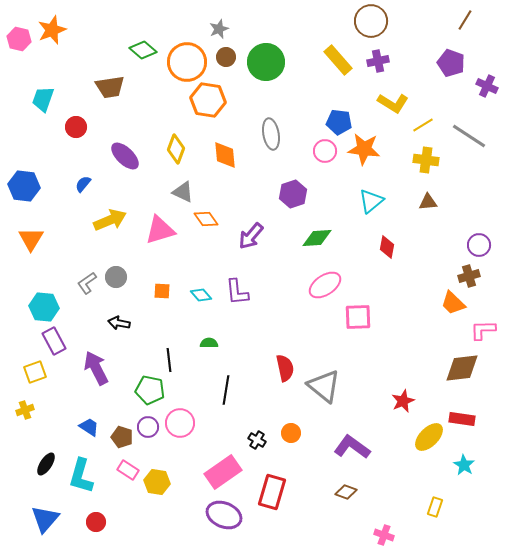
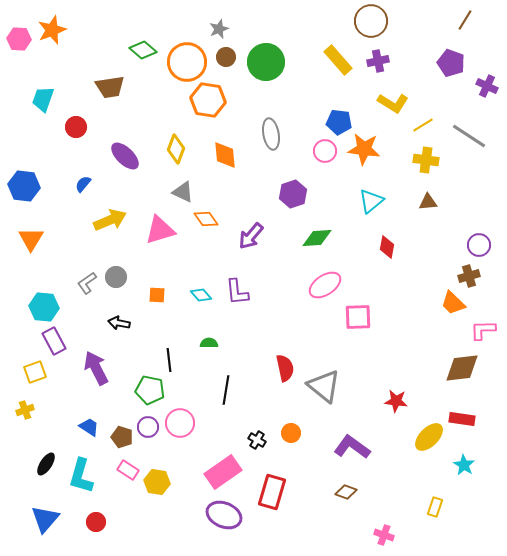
pink hexagon at (19, 39): rotated 10 degrees counterclockwise
orange square at (162, 291): moved 5 px left, 4 px down
red star at (403, 401): moved 7 px left; rotated 30 degrees clockwise
